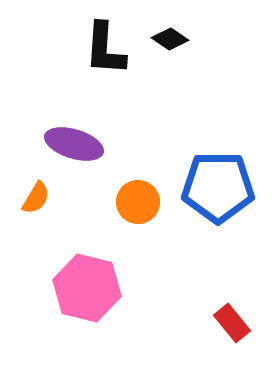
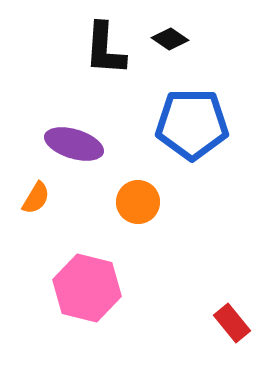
blue pentagon: moved 26 px left, 63 px up
